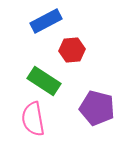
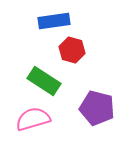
blue rectangle: moved 8 px right; rotated 20 degrees clockwise
red hexagon: rotated 20 degrees clockwise
pink semicircle: rotated 84 degrees clockwise
